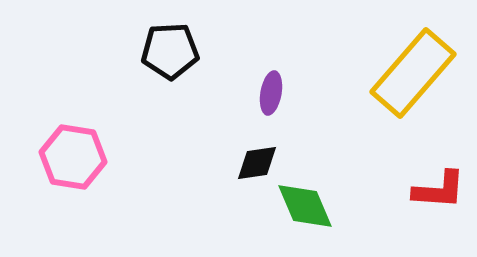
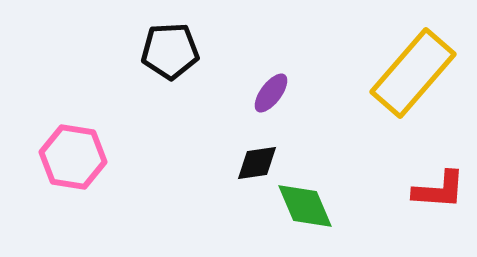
purple ellipse: rotated 27 degrees clockwise
